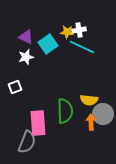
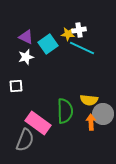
yellow star: moved 1 px right, 2 px down
cyan line: moved 1 px down
white square: moved 1 px right, 1 px up; rotated 16 degrees clockwise
pink rectangle: rotated 50 degrees counterclockwise
gray semicircle: moved 2 px left, 2 px up
